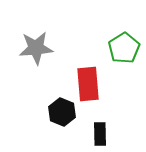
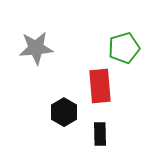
green pentagon: rotated 16 degrees clockwise
red rectangle: moved 12 px right, 2 px down
black hexagon: moved 2 px right; rotated 8 degrees clockwise
